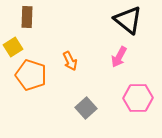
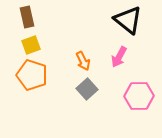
brown rectangle: rotated 15 degrees counterclockwise
yellow square: moved 18 px right, 2 px up; rotated 12 degrees clockwise
orange arrow: moved 13 px right
orange pentagon: moved 1 px right
pink hexagon: moved 1 px right, 2 px up
gray square: moved 1 px right, 19 px up
